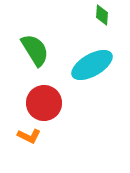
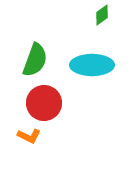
green diamond: rotated 50 degrees clockwise
green semicircle: moved 10 px down; rotated 52 degrees clockwise
cyan ellipse: rotated 30 degrees clockwise
